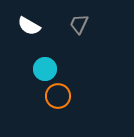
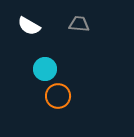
gray trapezoid: rotated 70 degrees clockwise
